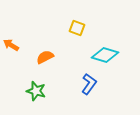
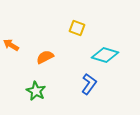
green star: rotated 12 degrees clockwise
